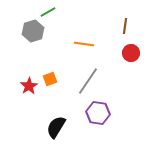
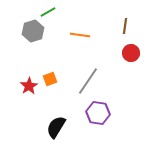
orange line: moved 4 px left, 9 px up
